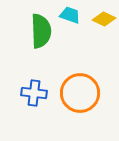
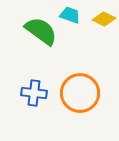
green semicircle: rotated 52 degrees counterclockwise
